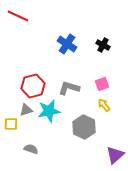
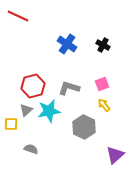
gray triangle: rotated 24 degrees counterclockwise
